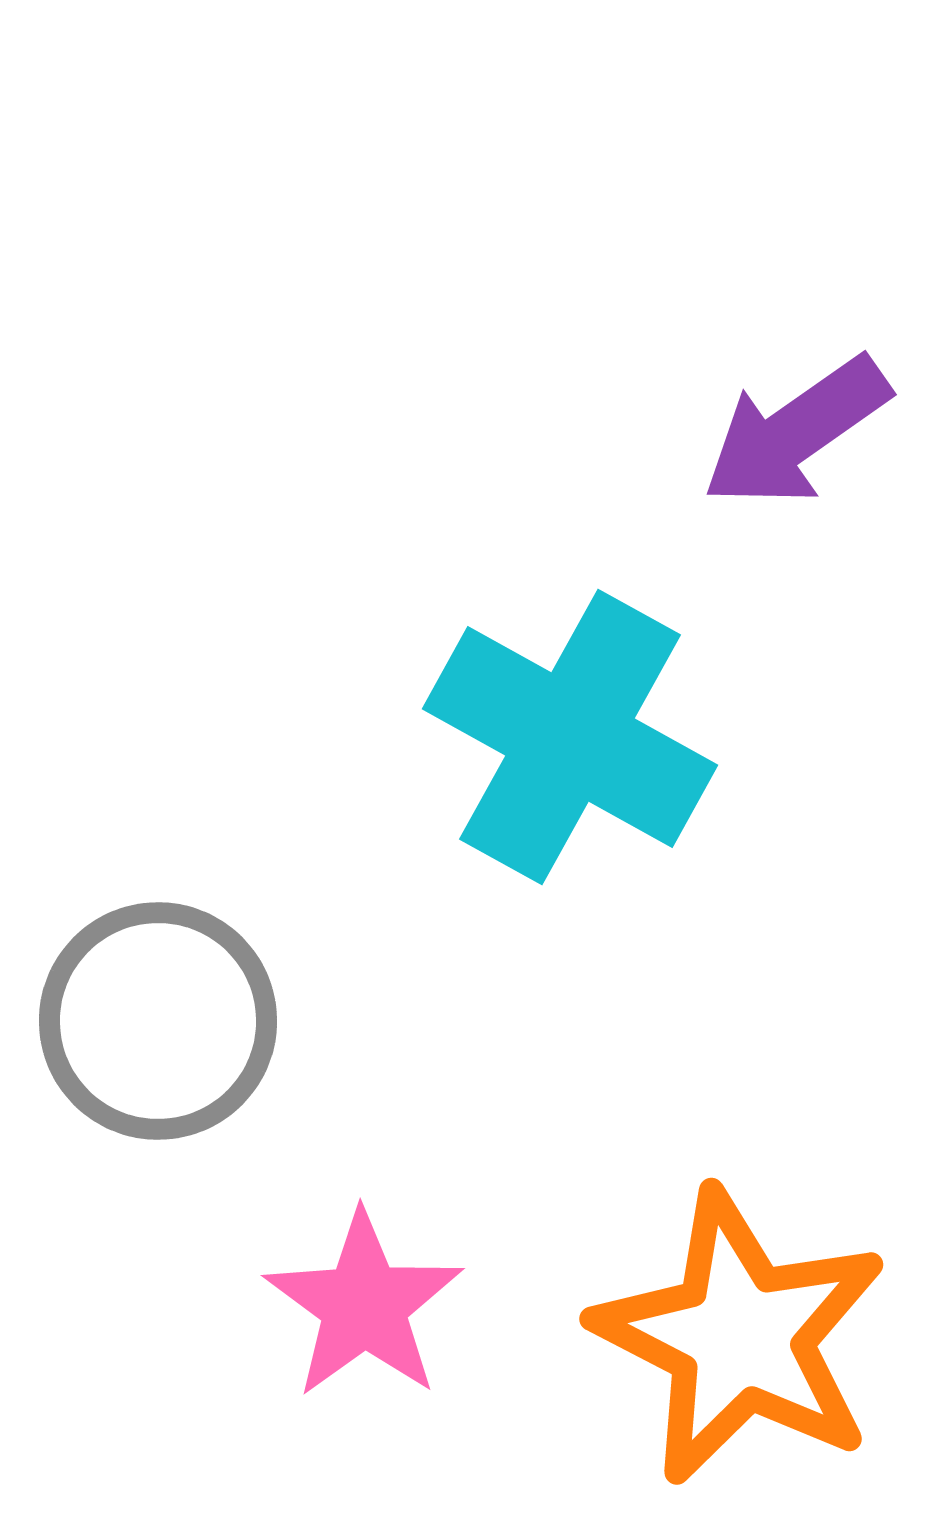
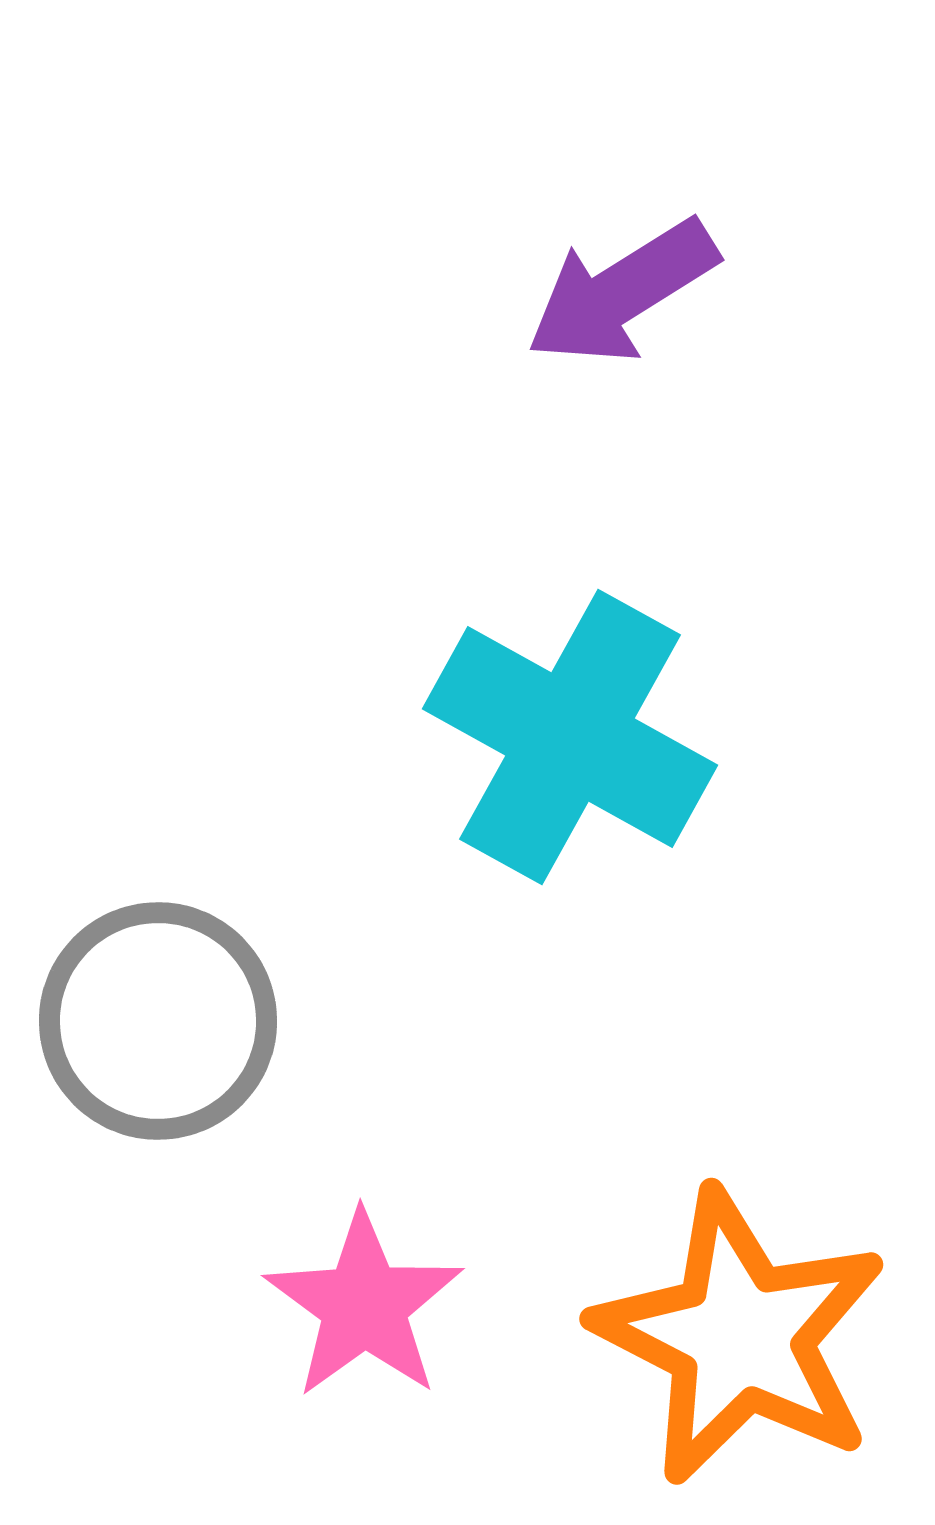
purple arrow: moved 174 px left, 140 px up; rotated 3 degrees clockwise
